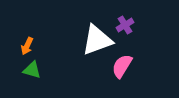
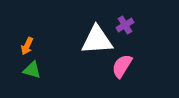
white triangle: rotated 16 degrees clockwise
